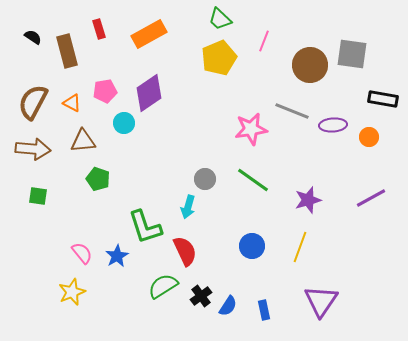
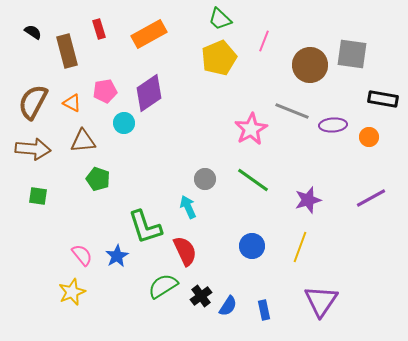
black semicircle: moved 5 px up
pink star: rotated 20 degrees counterclockwise
cyan arrow: rotated 140 degrees clockwise
pink semicircle: moved 2 px down
